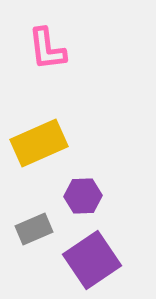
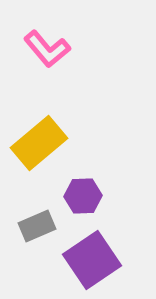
pink L-shape: rotated 33 degrees counterclockwise
yellow rectangle: rotated 16 degrees counterclockwise
gray rectangle: moved 3 px right, 3 px up
